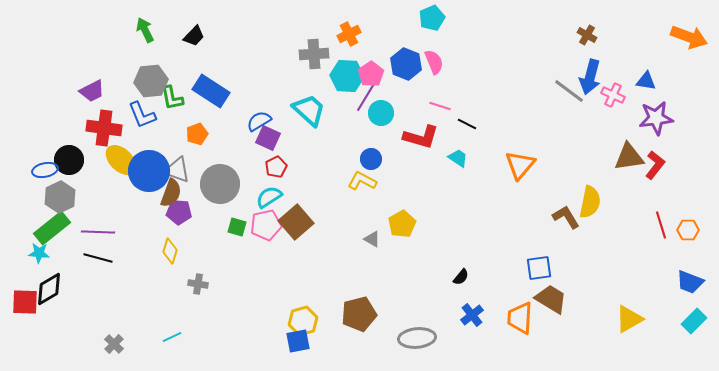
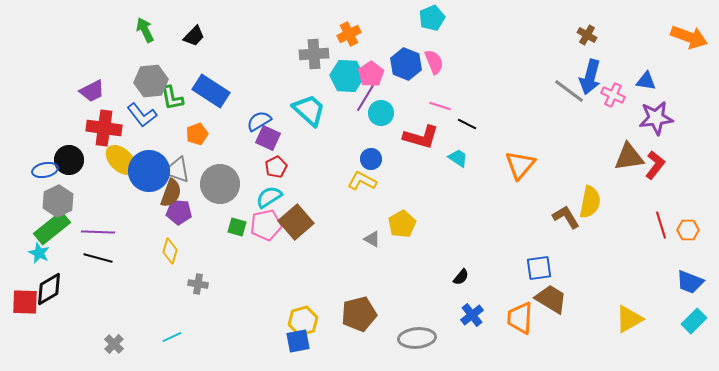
blue L-shape at (142, 115): rotated 16 degrees counterclockwise
gray hexagon at (60, 197): moved 2 px left, 4 px down
cyan star at (39, 253): rotated 20 degrees clockwise
